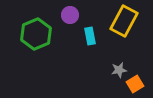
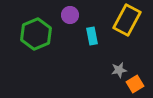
yellow rectangle: moved 3 px right, 1 px up
cyan rectangle: moved 2 px right
